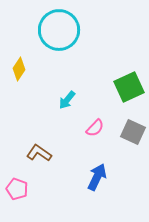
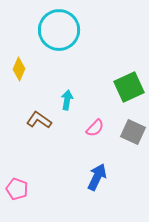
yellow diamond: rotated 10 degrees counterclockwise
cyan arrow: rotated 150 degrees clockwise
brown L-shape: moved 33 px up
